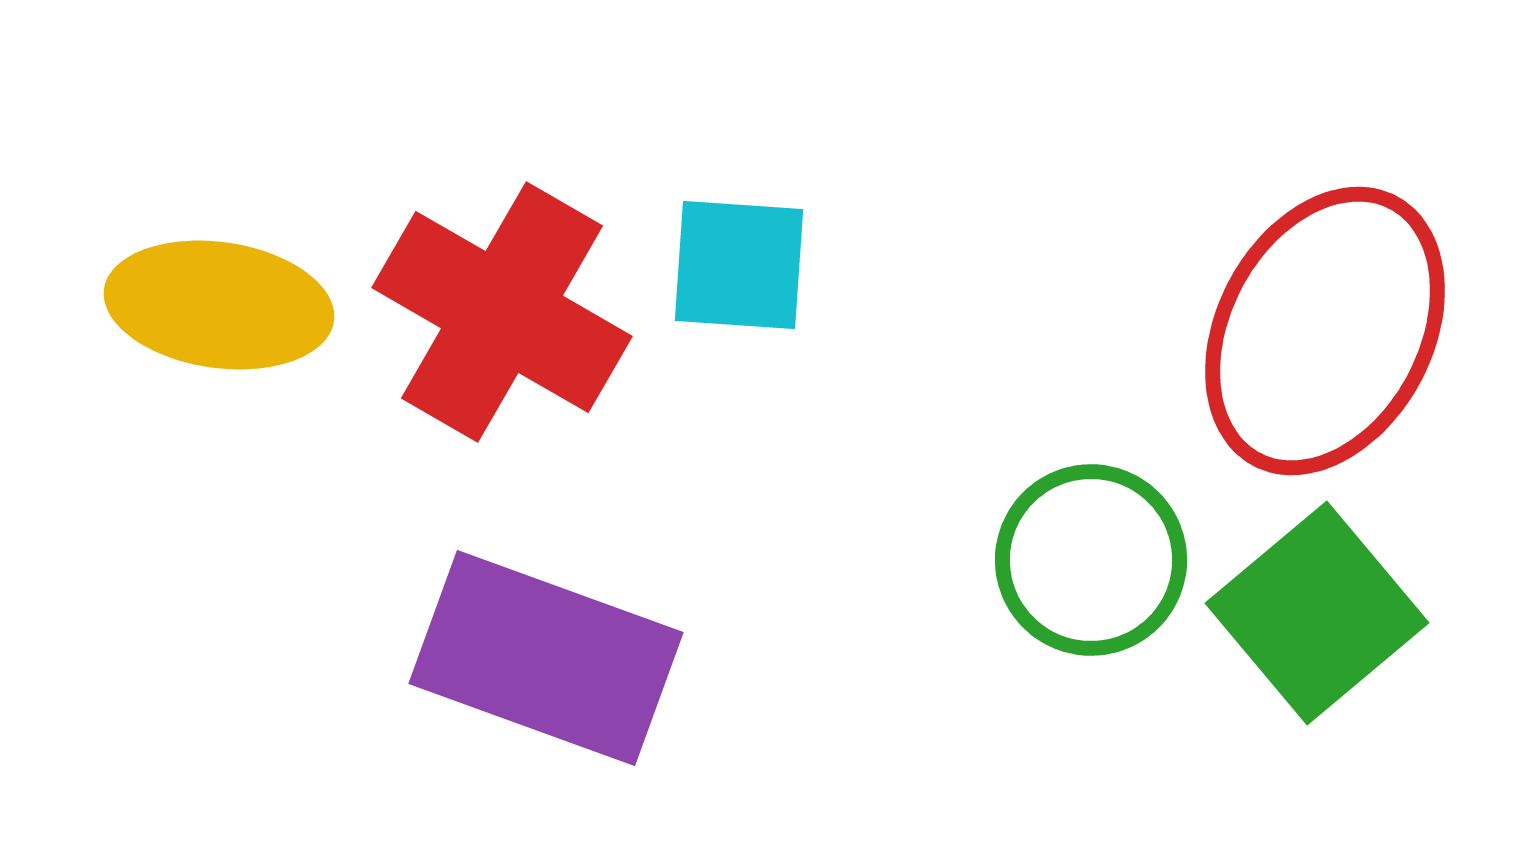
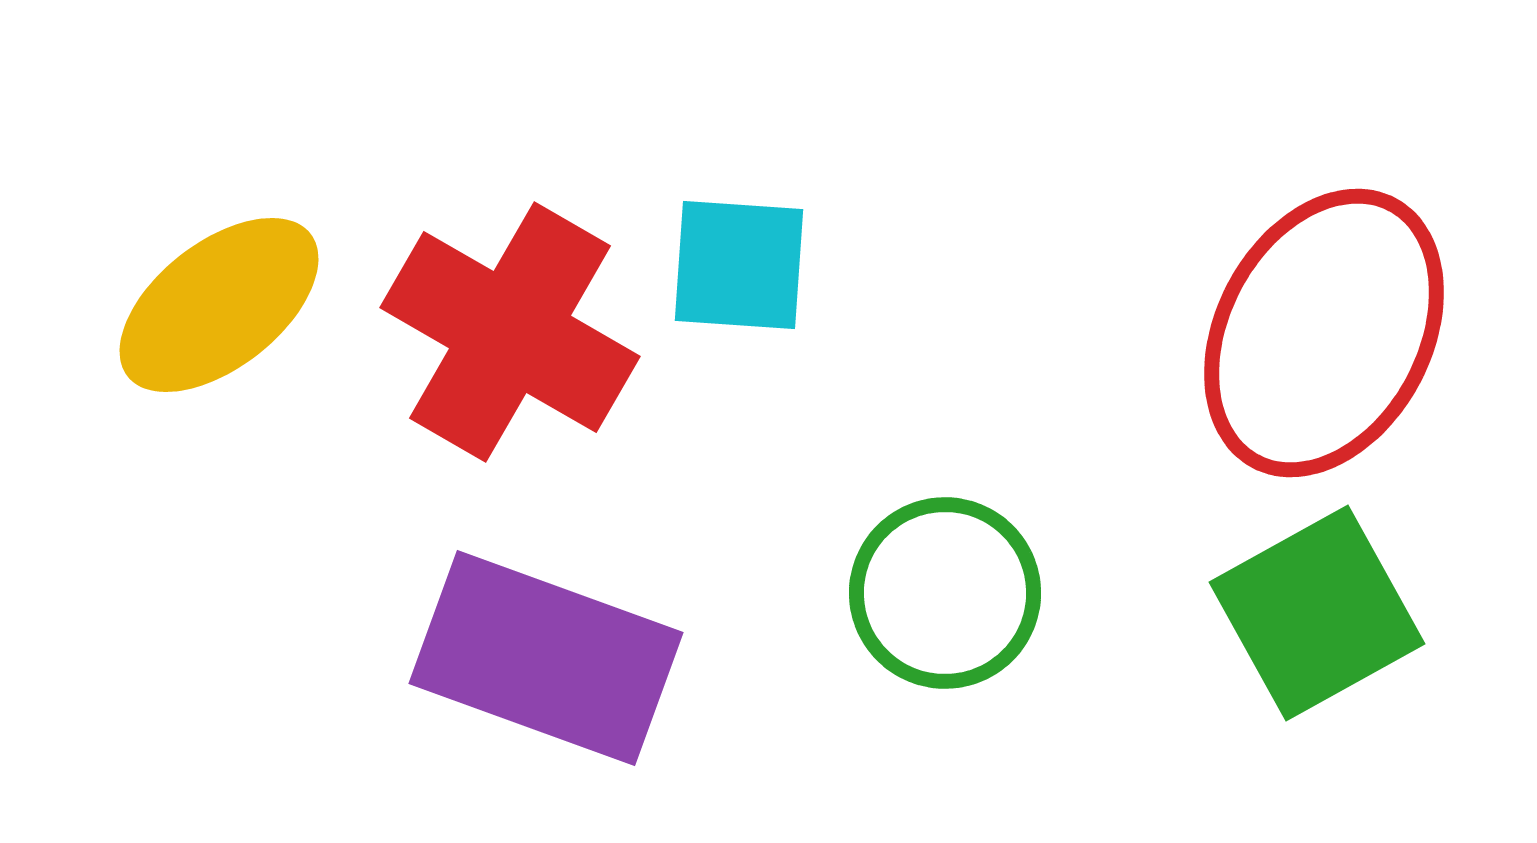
yellow ellipse: rotated 46 degrees counterclockwise
red cross: moved 8 px right, 20 px down
red ellipse: moved 1 px left, 2 px down
green circle: moved 146 px left, 33 px down
green square: rotated 11 degrees clockwise
